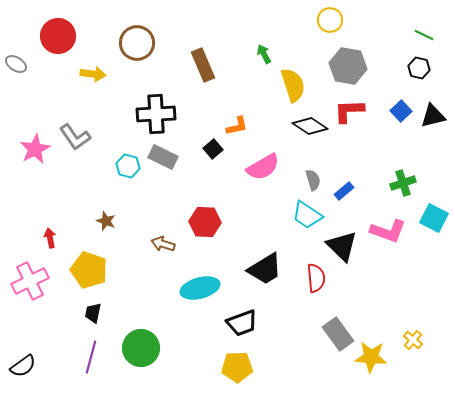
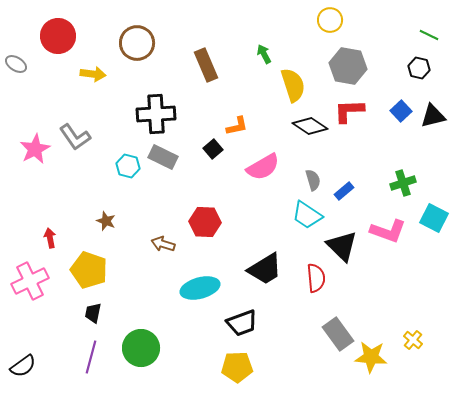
green line at (424, 35): moved 5 px right
brown rectangle at (203, 65): moved 3 px right
